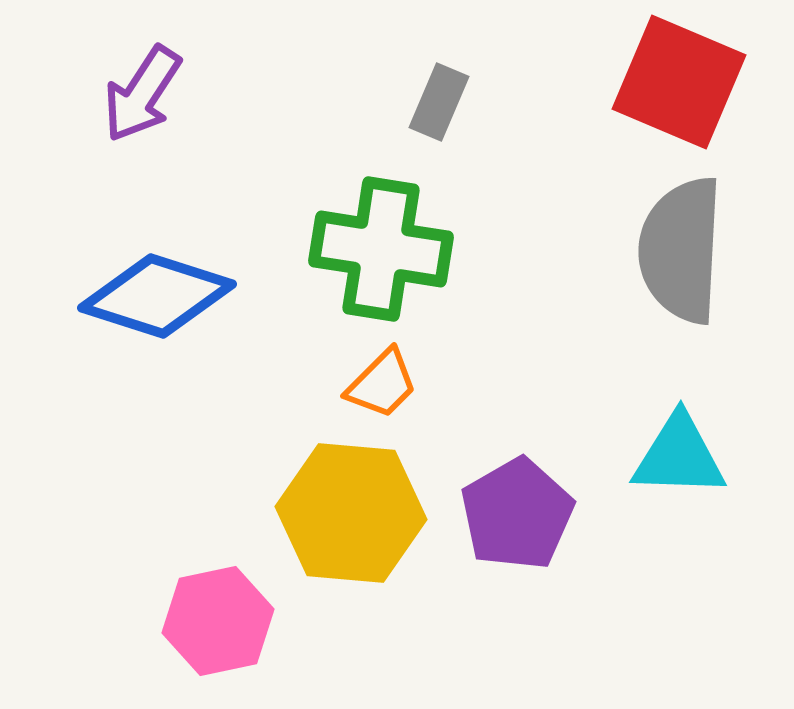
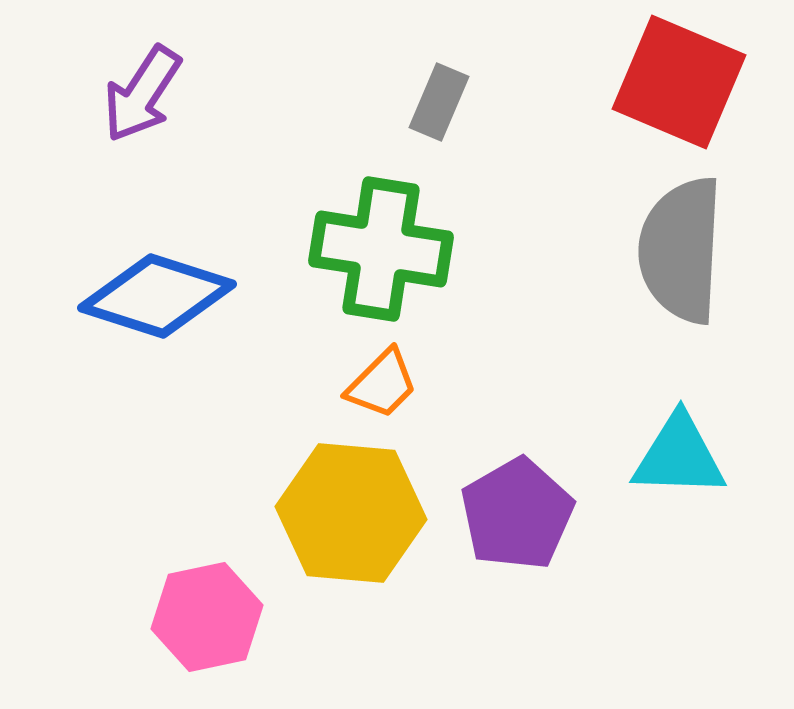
pink hexagon: moved 11 px left, 4 px up
